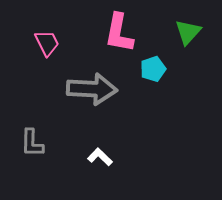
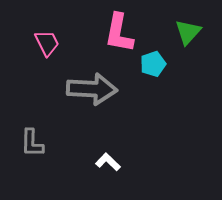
cyan pentagon: moved 5 px up
white L-shape: moved 8 px right, 5 px down
